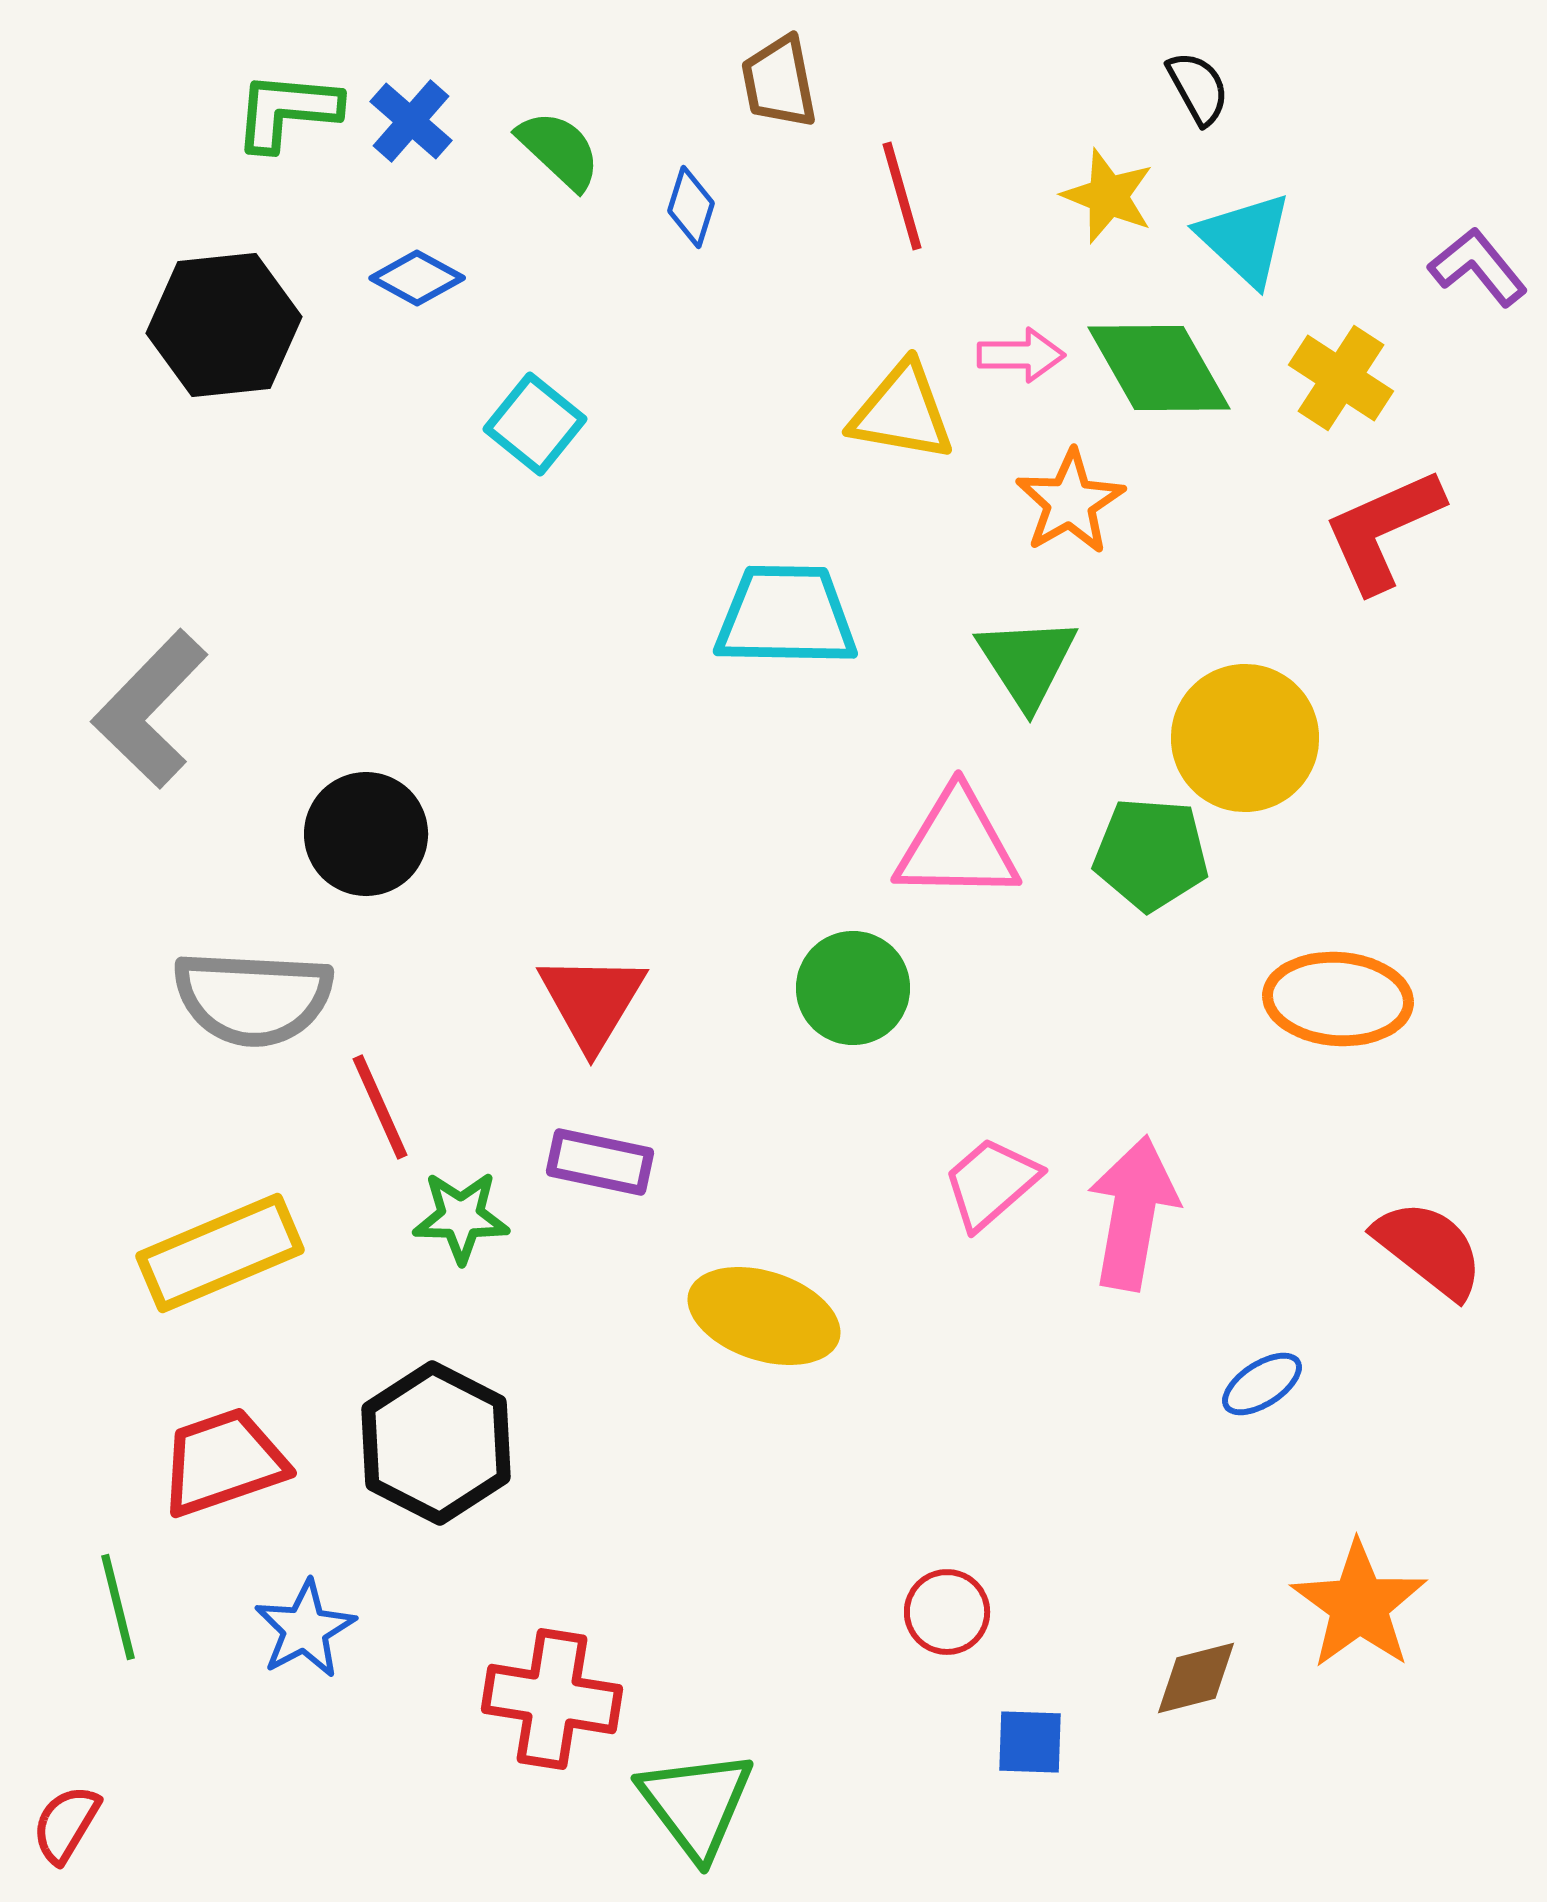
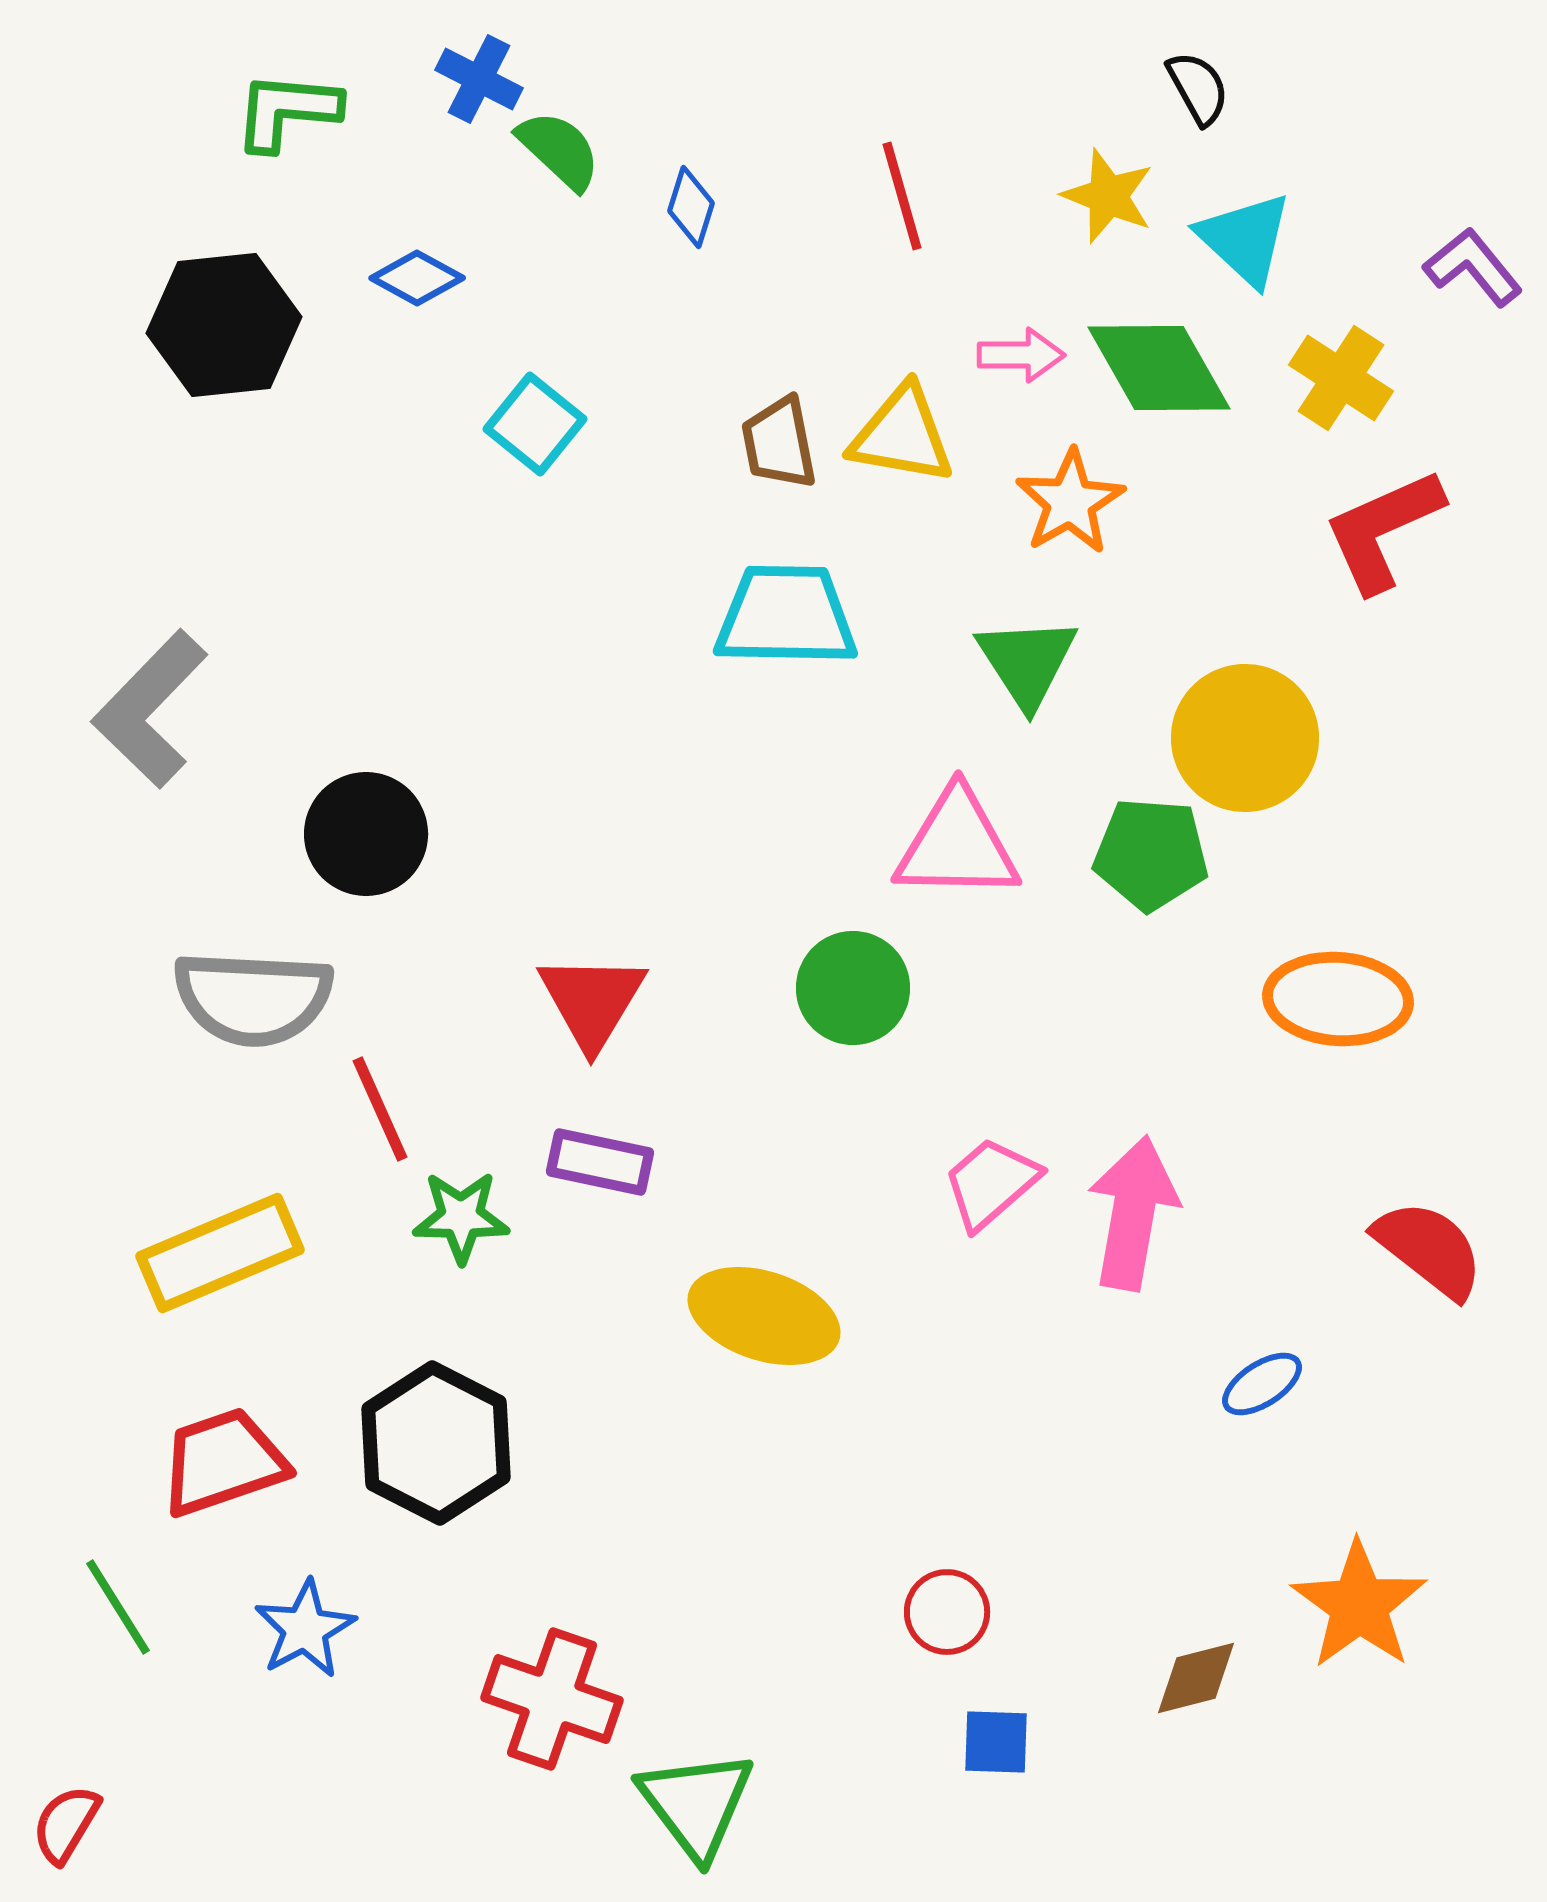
brown trapezoid at (779, 82): moved 361 px down
blue cross at (411, 121): moved 68 px right, 42 px up; rotated 14 degrees counterclockwise
purple L-shape at (1478, 267): moved 5 px left
yellow triangle at (902, 412): moved 23 px down
red line at (380, 1107): moved 2 px down
green line at (118, 1607): rotated 18 degrees counterclockwise
red cross at (552, 1699): rotated 10 degrees clockwise
blue square at (1030, 1742): moved 34 px left
